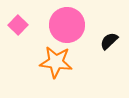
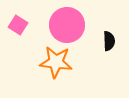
pink square: rotated 12 degrees counterclockwise
black semicircle: rotated 132 degrees clockwise
